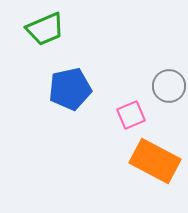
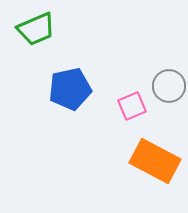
green trapezoid: moved 9 px left
pink square: moved 1 px right, 9 px up
